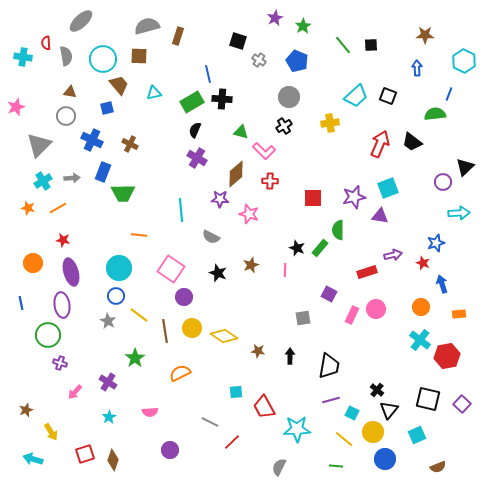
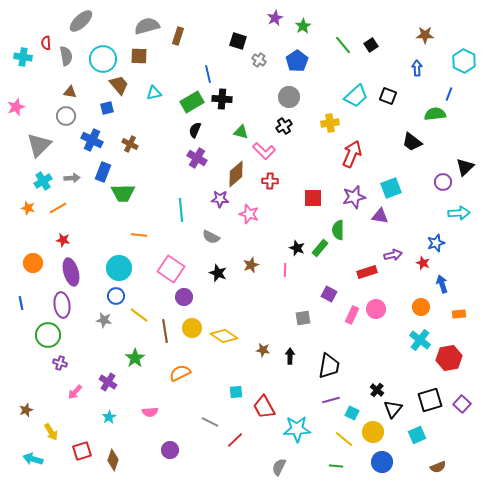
black square at (371, 45): rotated 32 degrees counterclockwise
blue pentagon at (297, 61): rotated 15 degrees clockwise
red arrow at (380, 144): moved 28 px left, 10 px down
cyan square at (388, 188): moved 3 px right
gray star at (108, 321): moved 4 px left, 1 px up; rotated 21 degrees counterclockwise
brown star at (258, 351): moved 5 px right, 1 px up
red hexagon at (447, 356): moved 2 px right, 2 px down
black square at (428, 399): moved 2 px right, 1 px down; rotated 30 degrees counterclockwise
black triangle at (389, 410): moved 4 px right, 1 px up
red line at (232, 442): moved 3 px right, 2 px up
red square at (85, 454): moved 3 px left, 3 px up
blue circle at (385, 459): moved 3 px left, 3 px down
